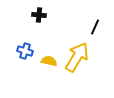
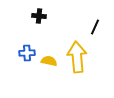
black cross: moved 1 px down
blue cross: moved 2 px right, 2 px down; rotated 21 degrees counterclockwise
yellow arrow: rotated 36 degrees counterclockwise
